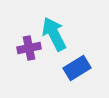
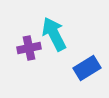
blue rectangle: moved 10 px right
